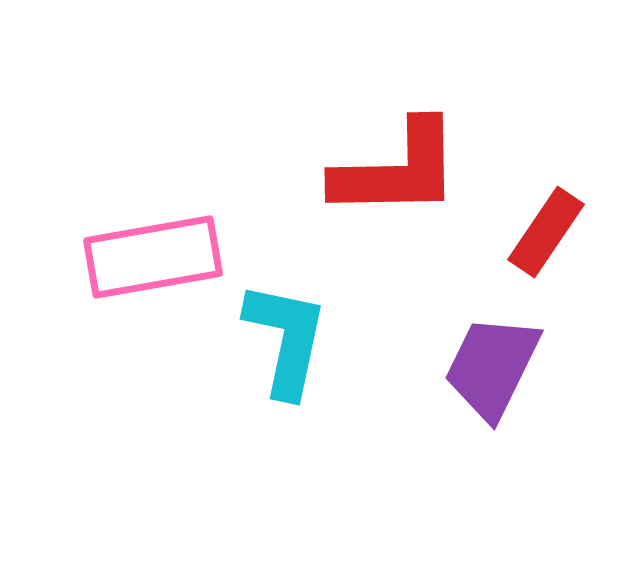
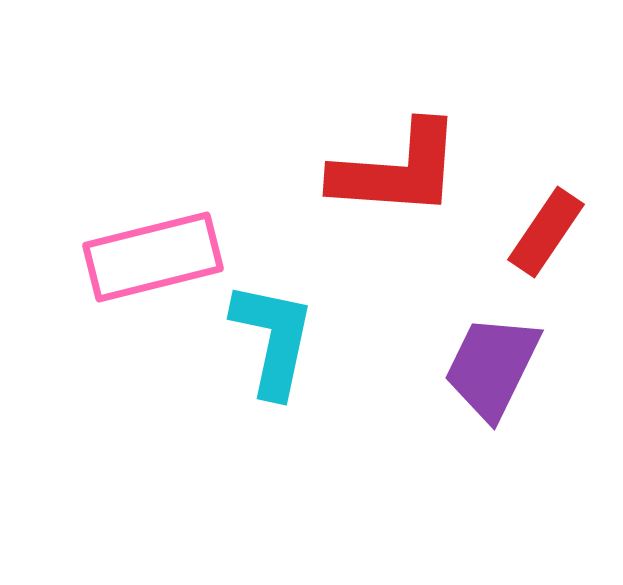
red L-shape: rotated 5 degrees clockwise
pink rectangle: rotated 4 degrees counterclockwise
cyan L-shape: moved 13 px left
